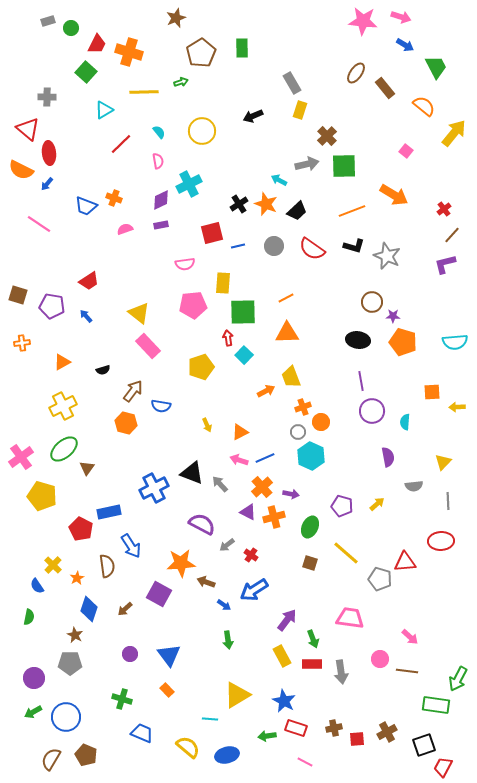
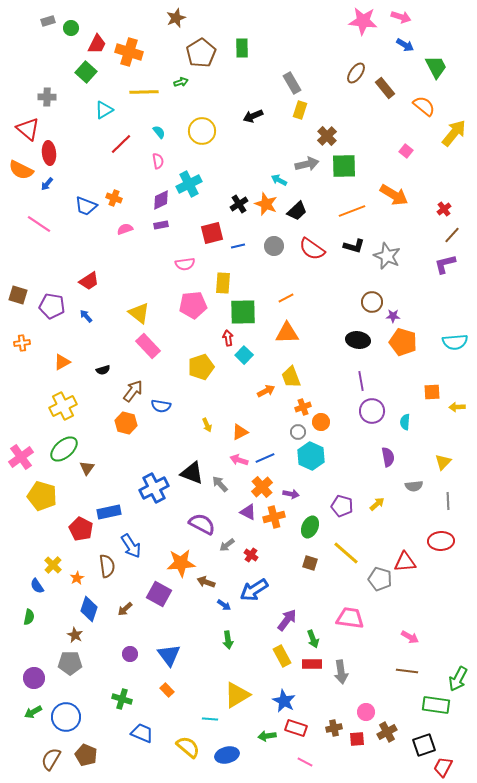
pink arrow at (410, 637): rotated 12 degrees counterclockwise
pink circle at (380, 659): moved 14 px left, 53 px down
